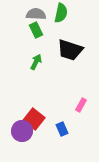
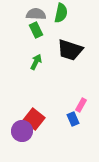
blue rectangle: moved 11 px right, 10 px up
